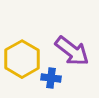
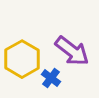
blue cross: rotated 30 degrees clockwise
